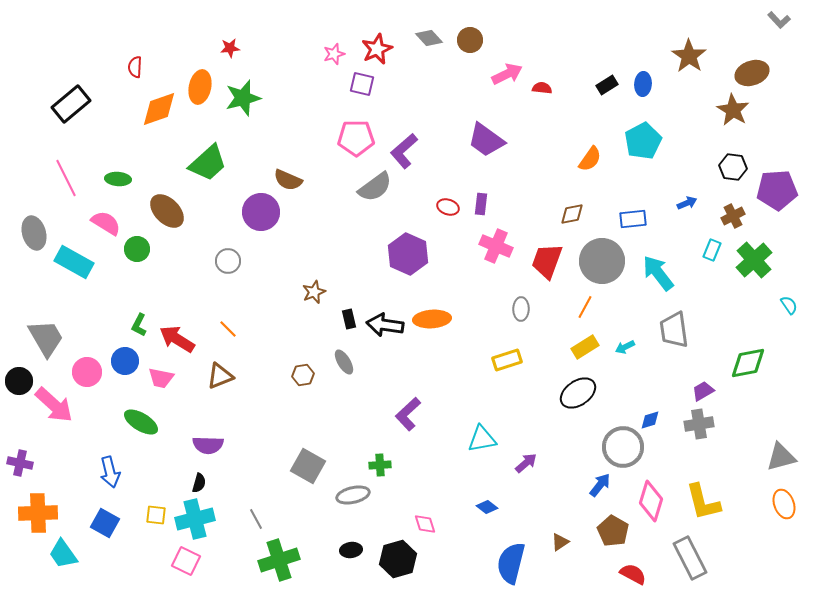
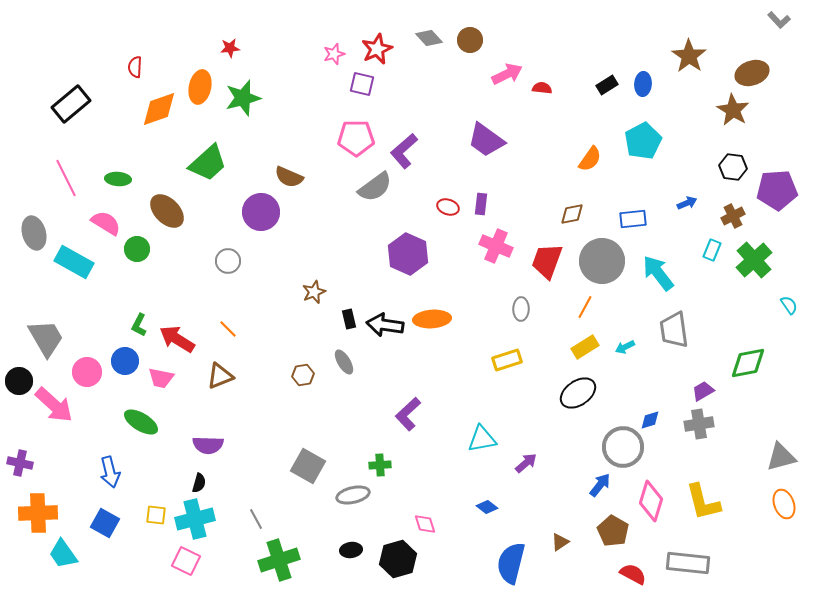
brown semicircle at (288, 180): moved 1 px right, 3 px up
gray rectangle at (690, 558): moved 2 px left, 5 px down; rotated 57 degrees counterclockwise
